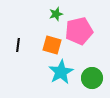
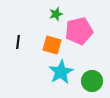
black line: moved 3 px up
green circle: moved 3 px down
